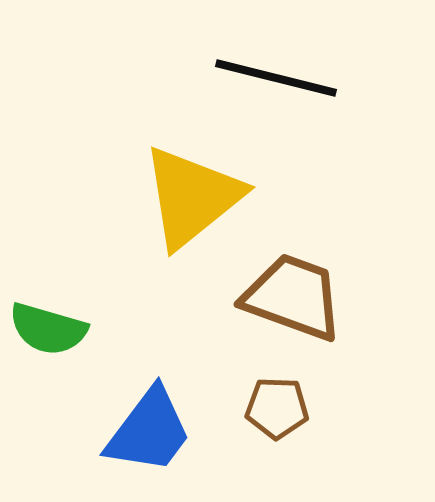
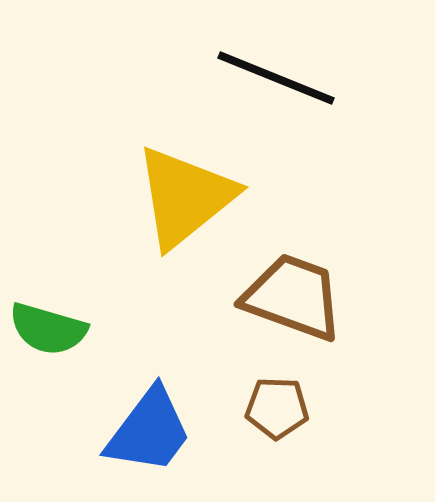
black line: rotated 8 degrees clockwise
yellow triangle: moved 7 px left
